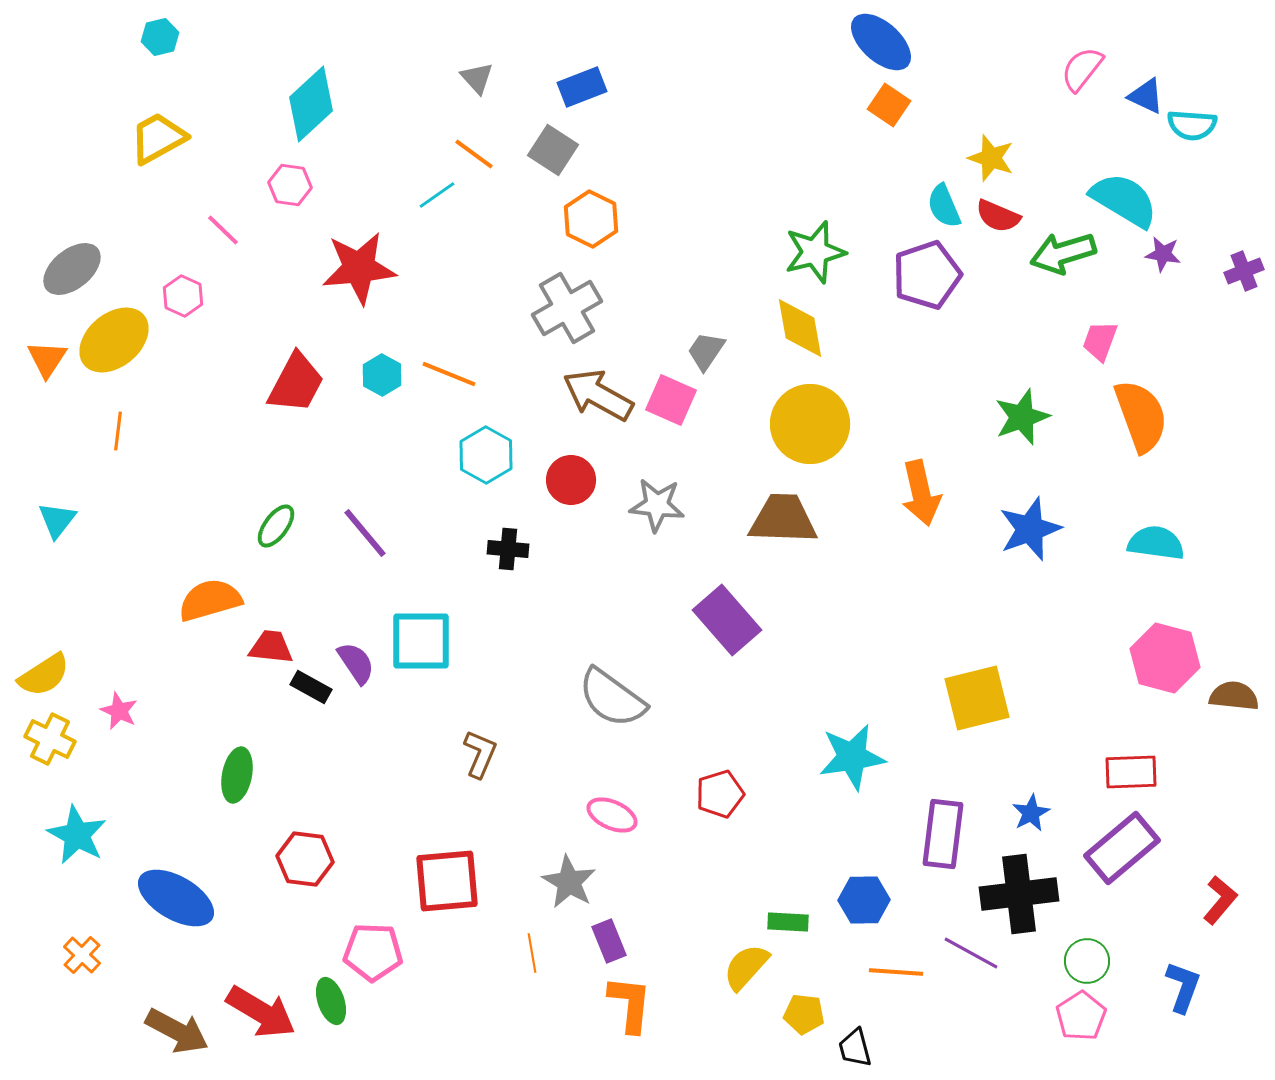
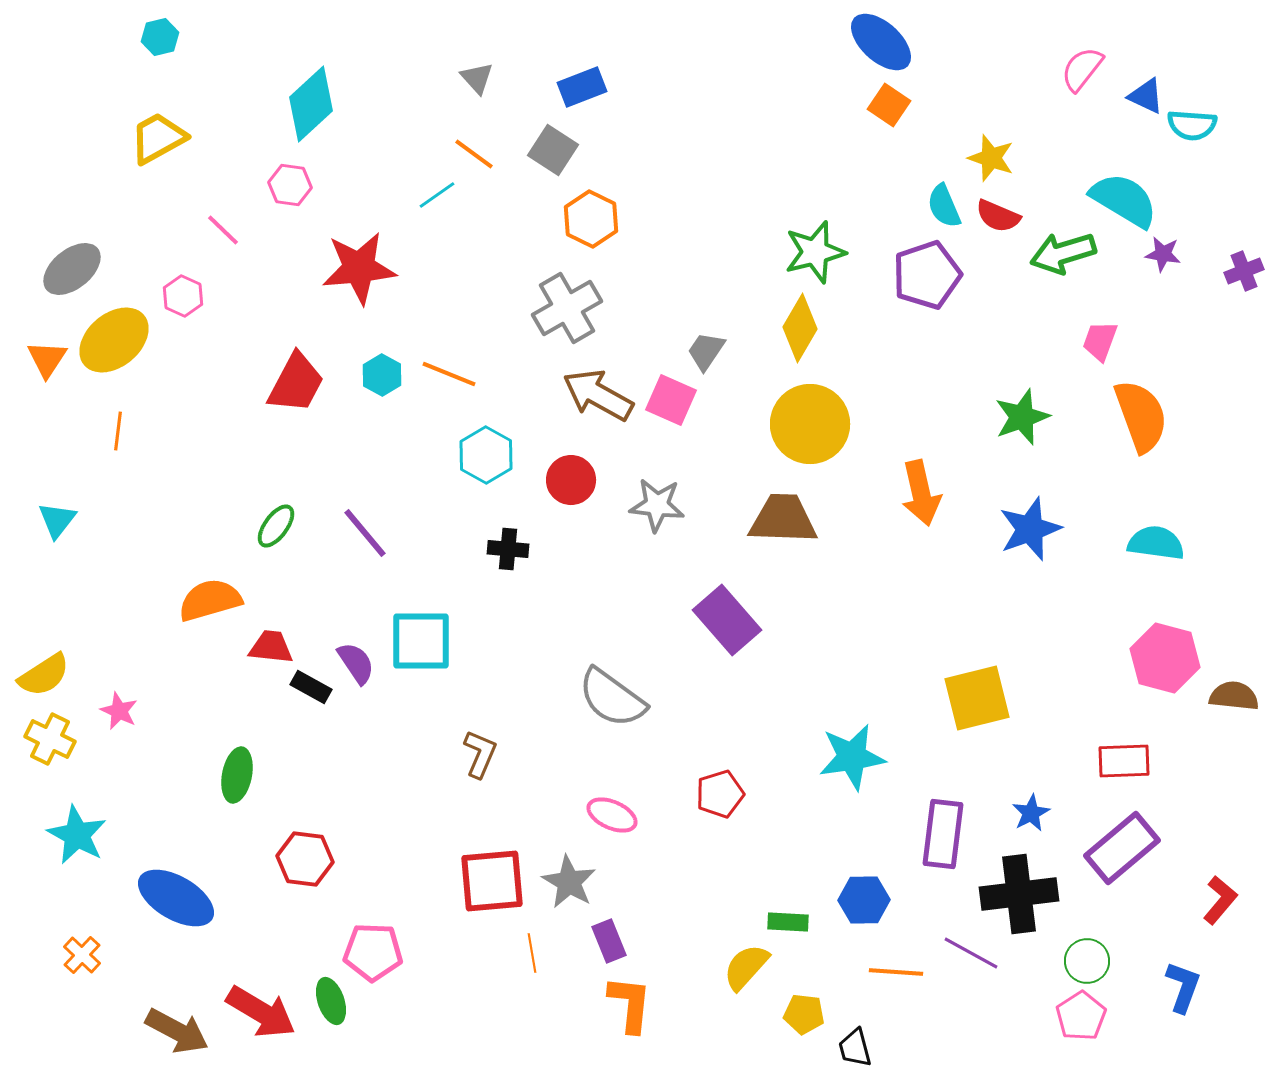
yellow diamond at (800, 328): rotated 40 degrees clockwise
red rectangle at (1131, 772): moved 7 px left, 11 px up
red square at (447, 881): moved 45 px right
